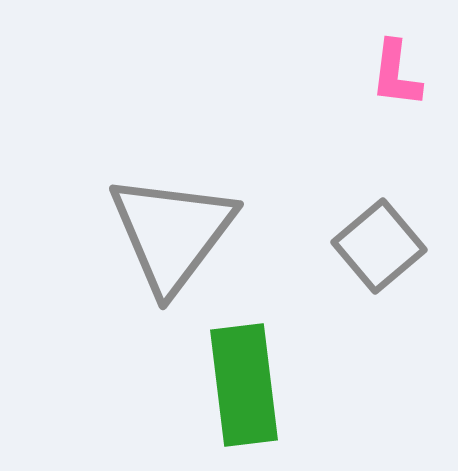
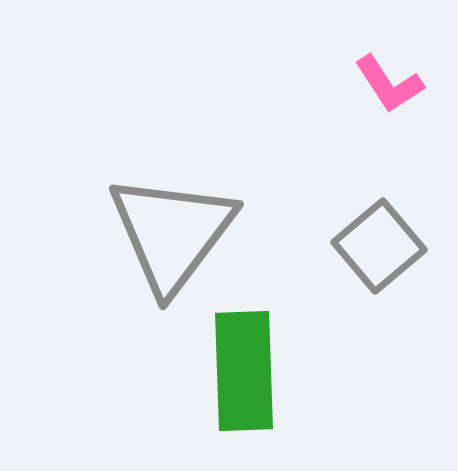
pink L-shape: moved 7 px left, 10 px down; rotated 40 degrees counterclockwise
green rectangle: moved 14 px up; rotated 5 degrees clockwise
